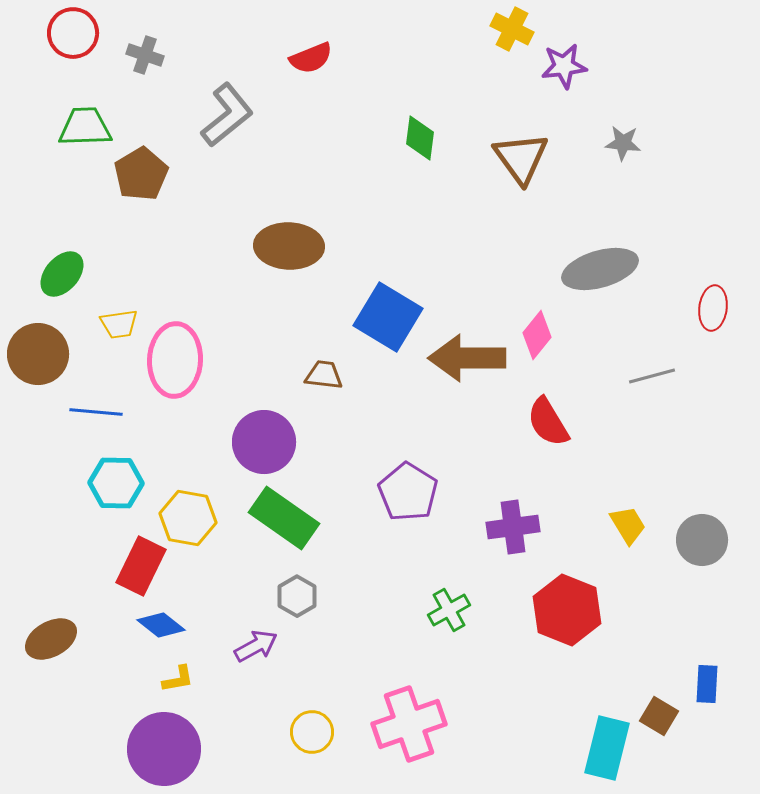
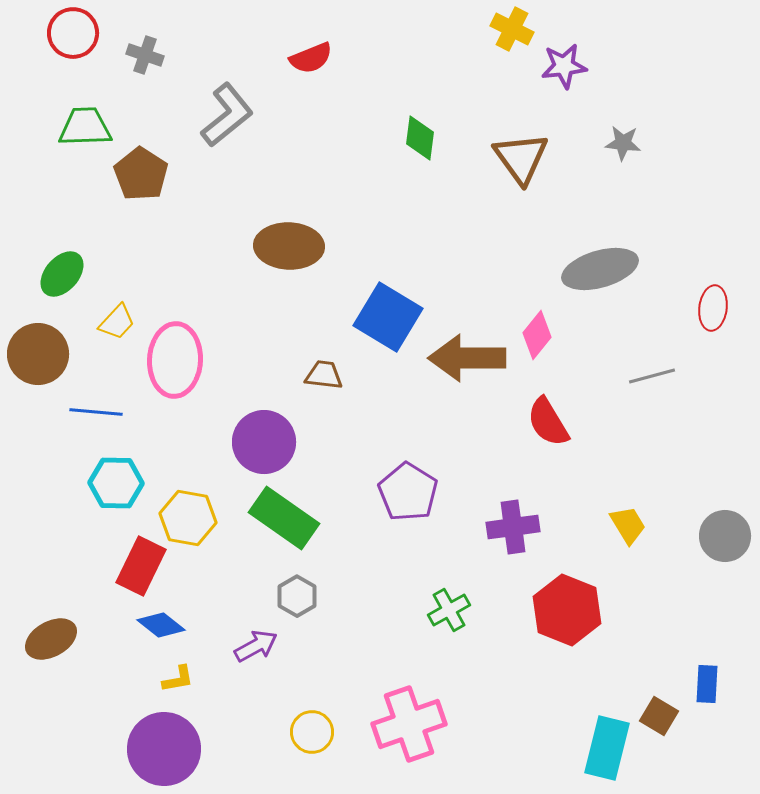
brown pentagon at (141, 174): rotated 8 degrees counterclockwise
yellow trapezoid at (119, 324): moved 2 px left, 2 px up; rotated 39 degrees counterclockwise
gray circle at (702, 540): moved 23 px right, 4 px up
